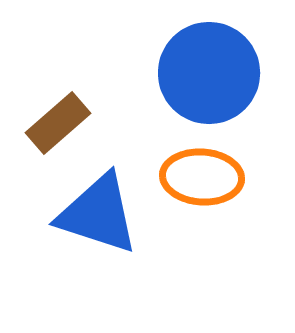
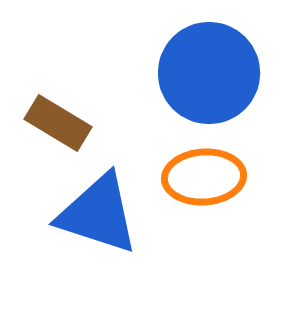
brown rectangle: rotated 72 degrees clockwise
orange ellipse: moved 2 px right; rotated 8 degrees counterclockwise
